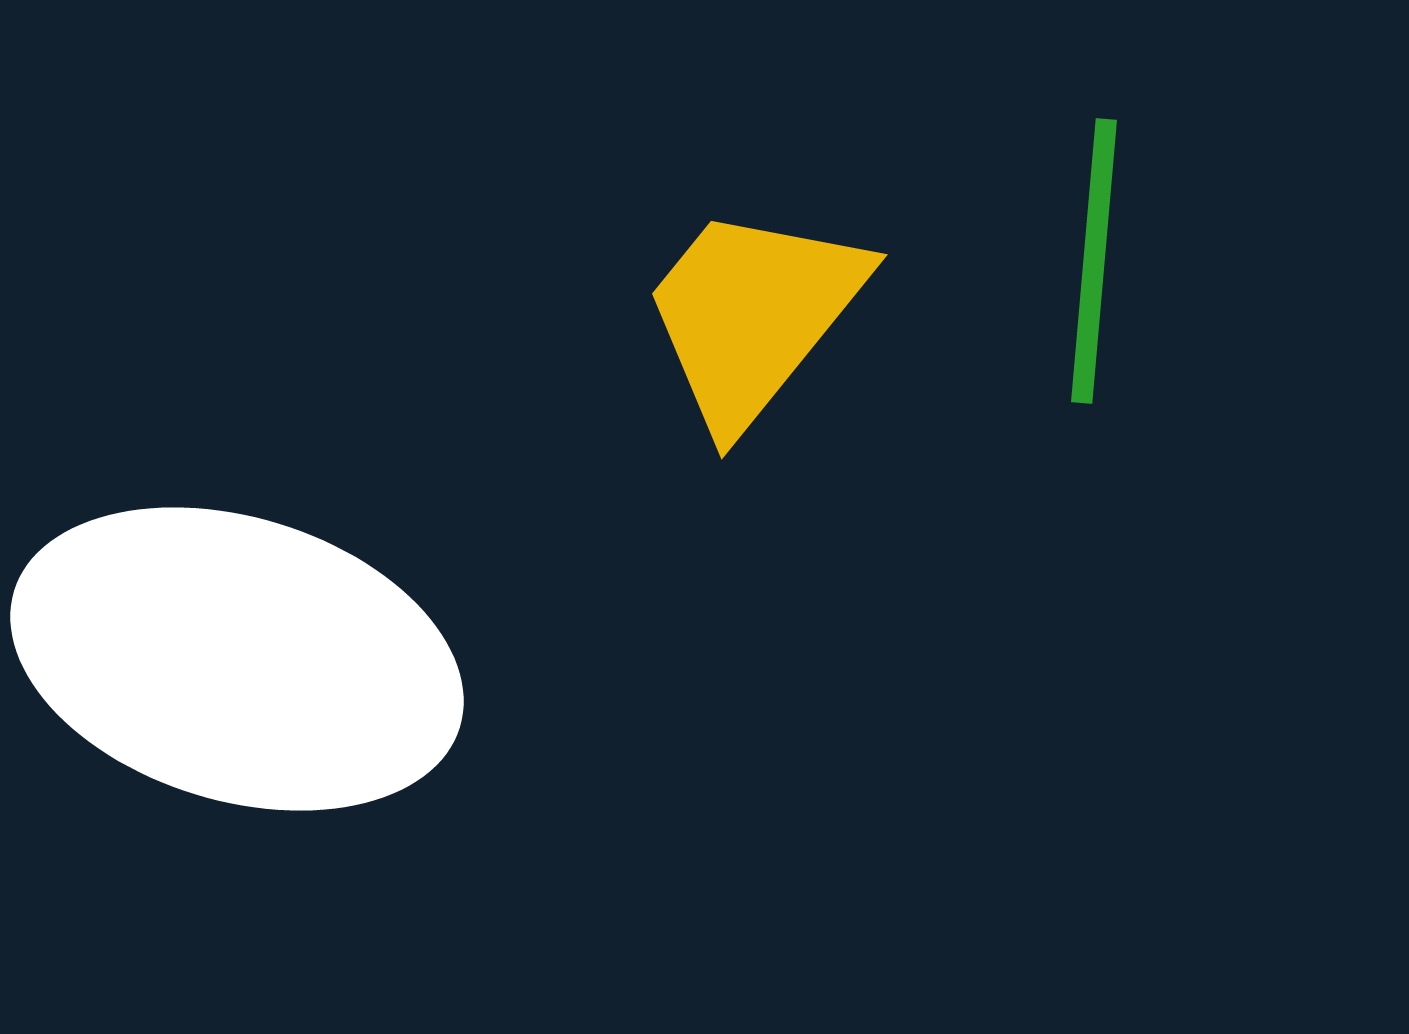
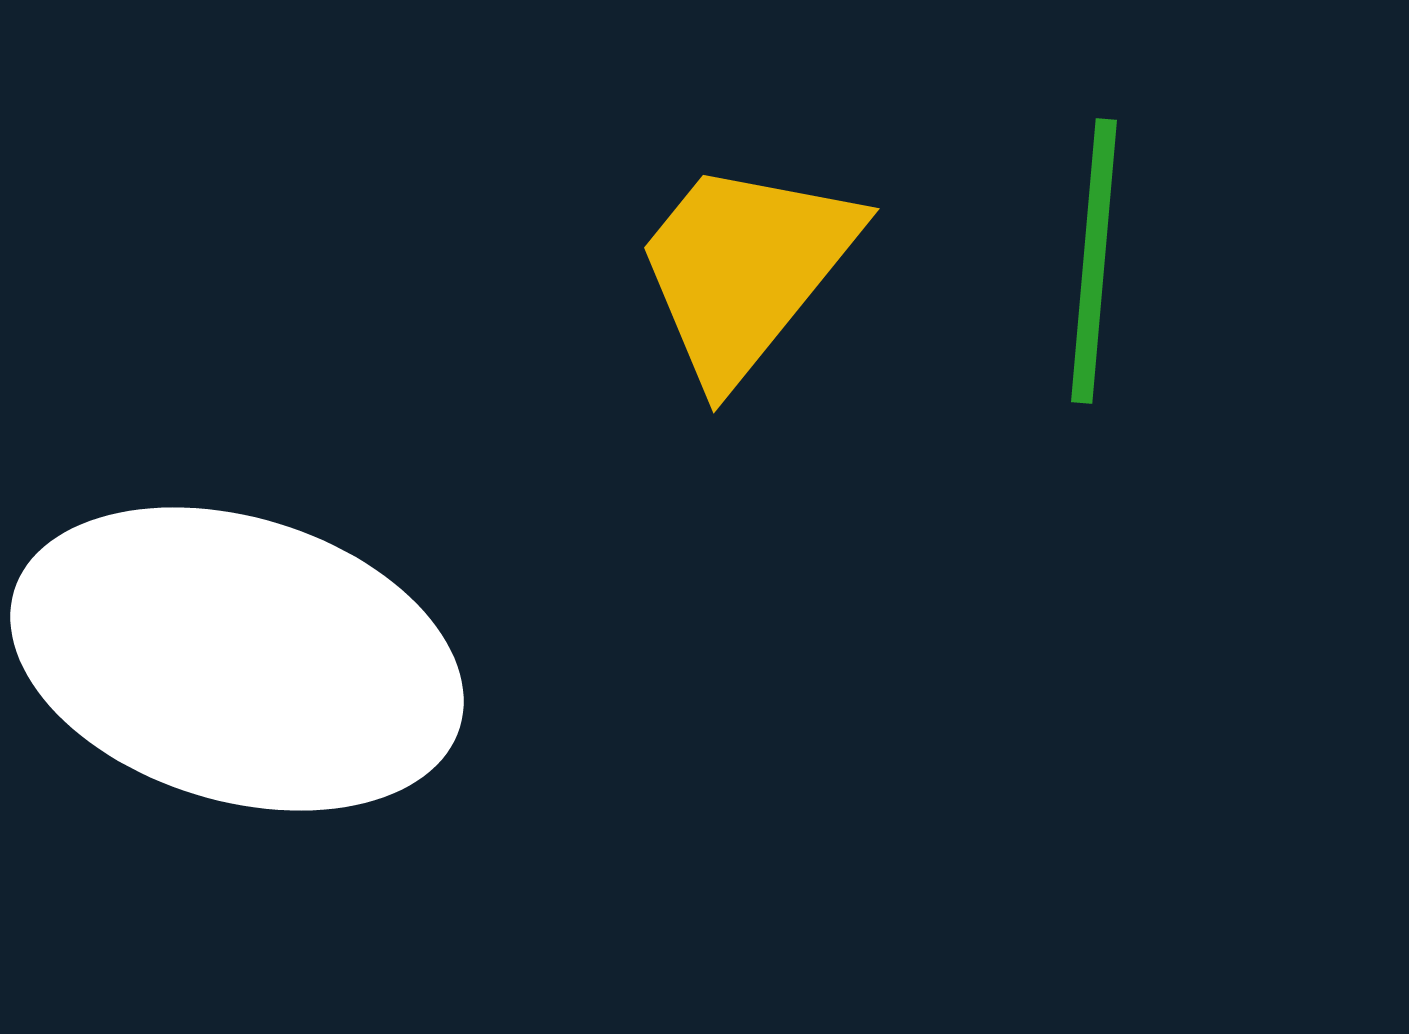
yellow trapezoid: moved 8 px left, 46 px up
